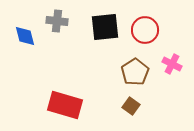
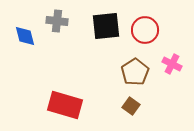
black square: moved 1 px right, 1 px up
